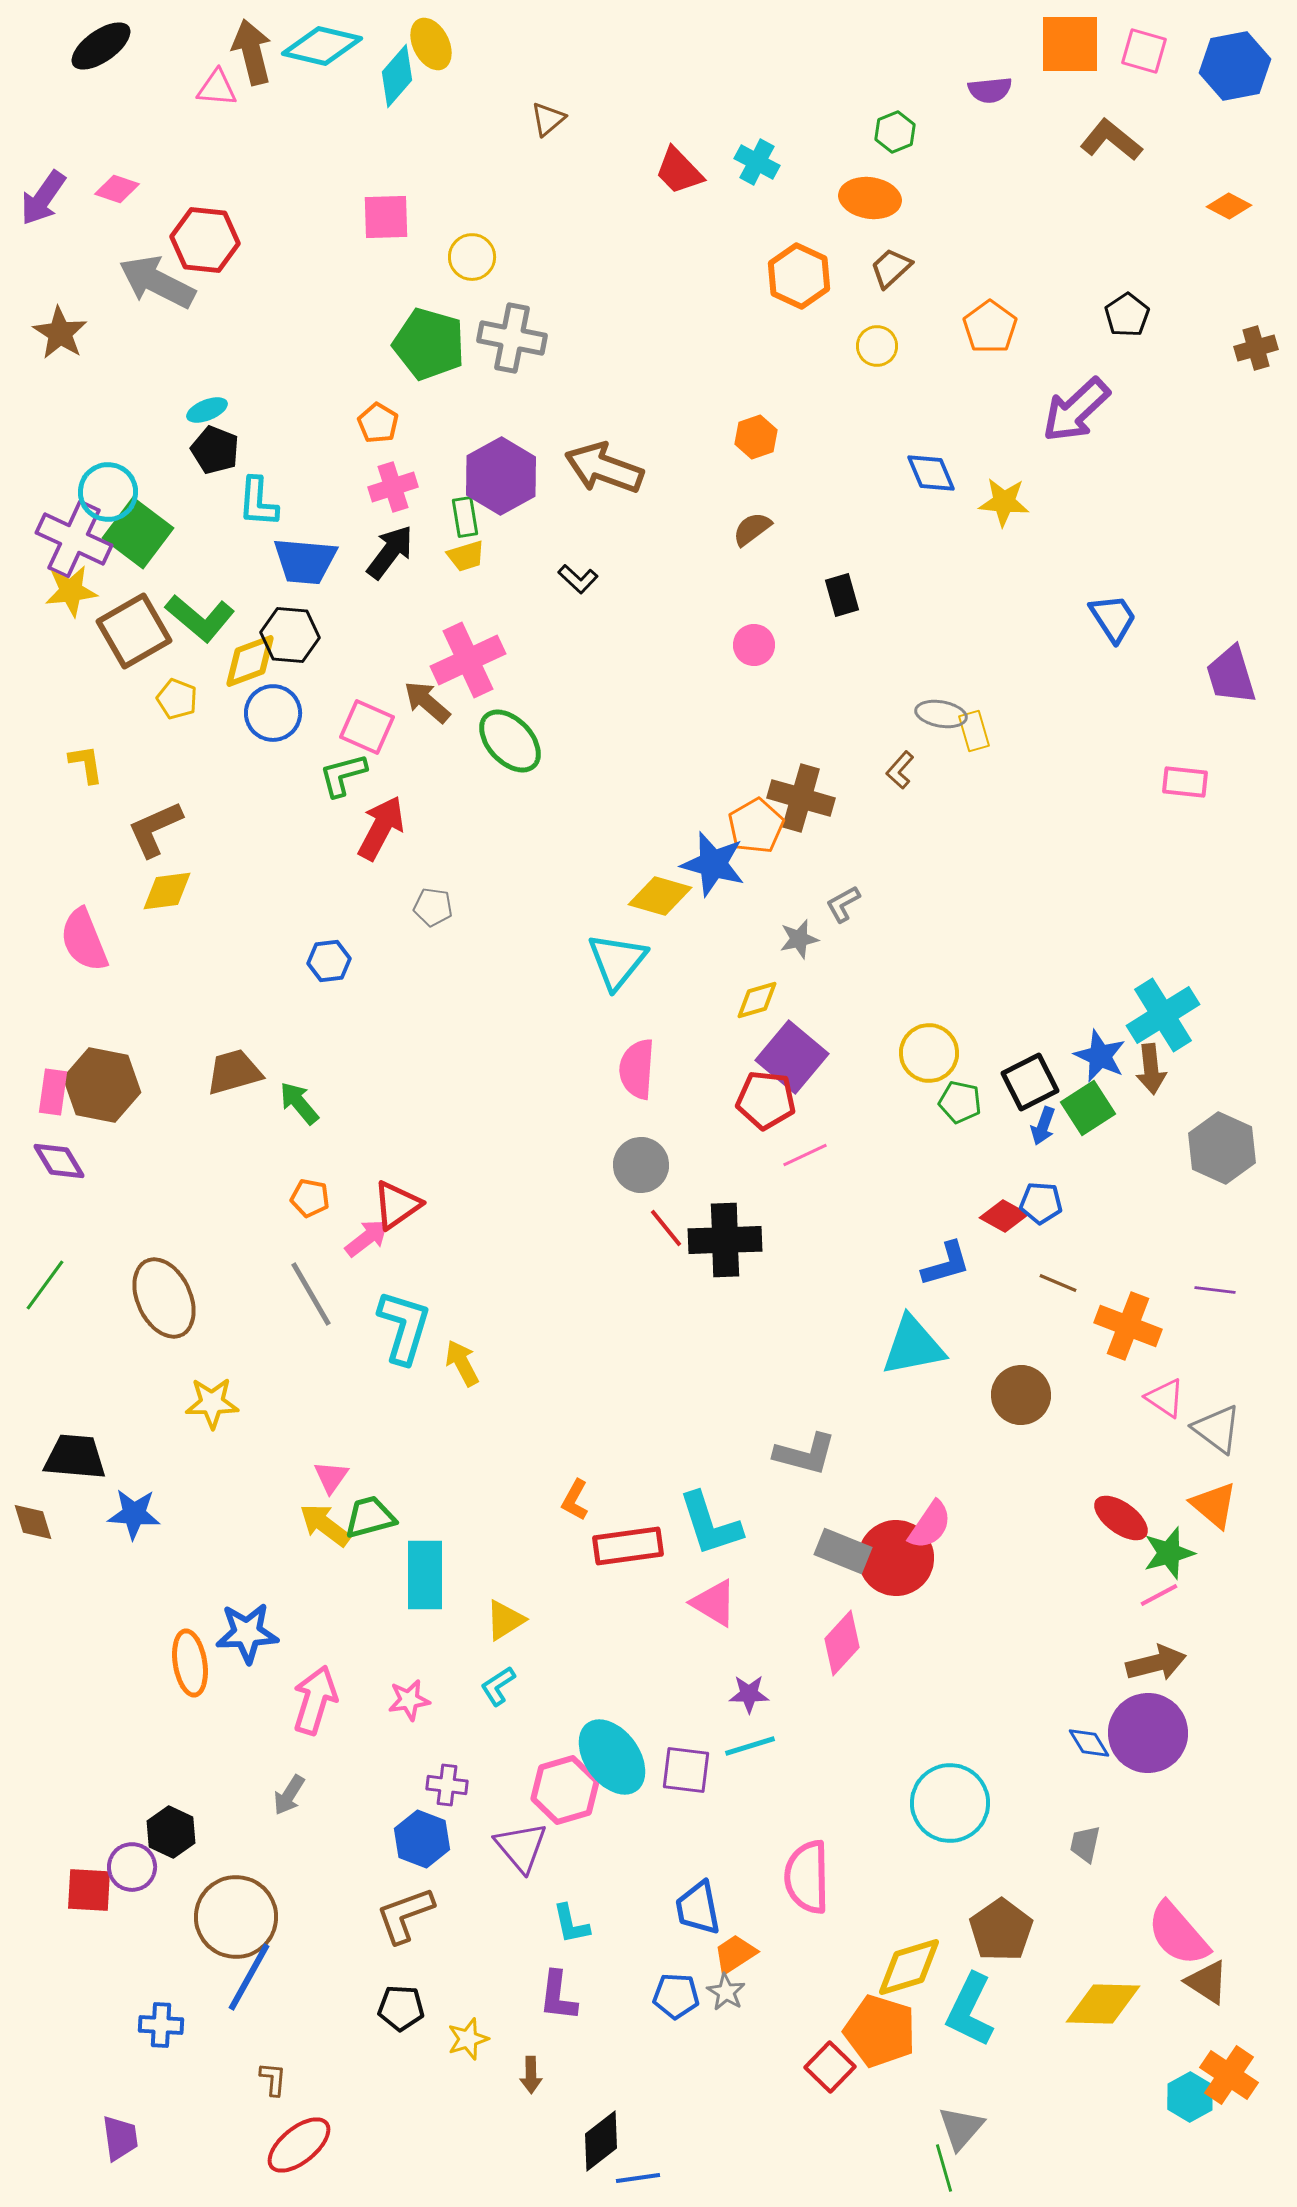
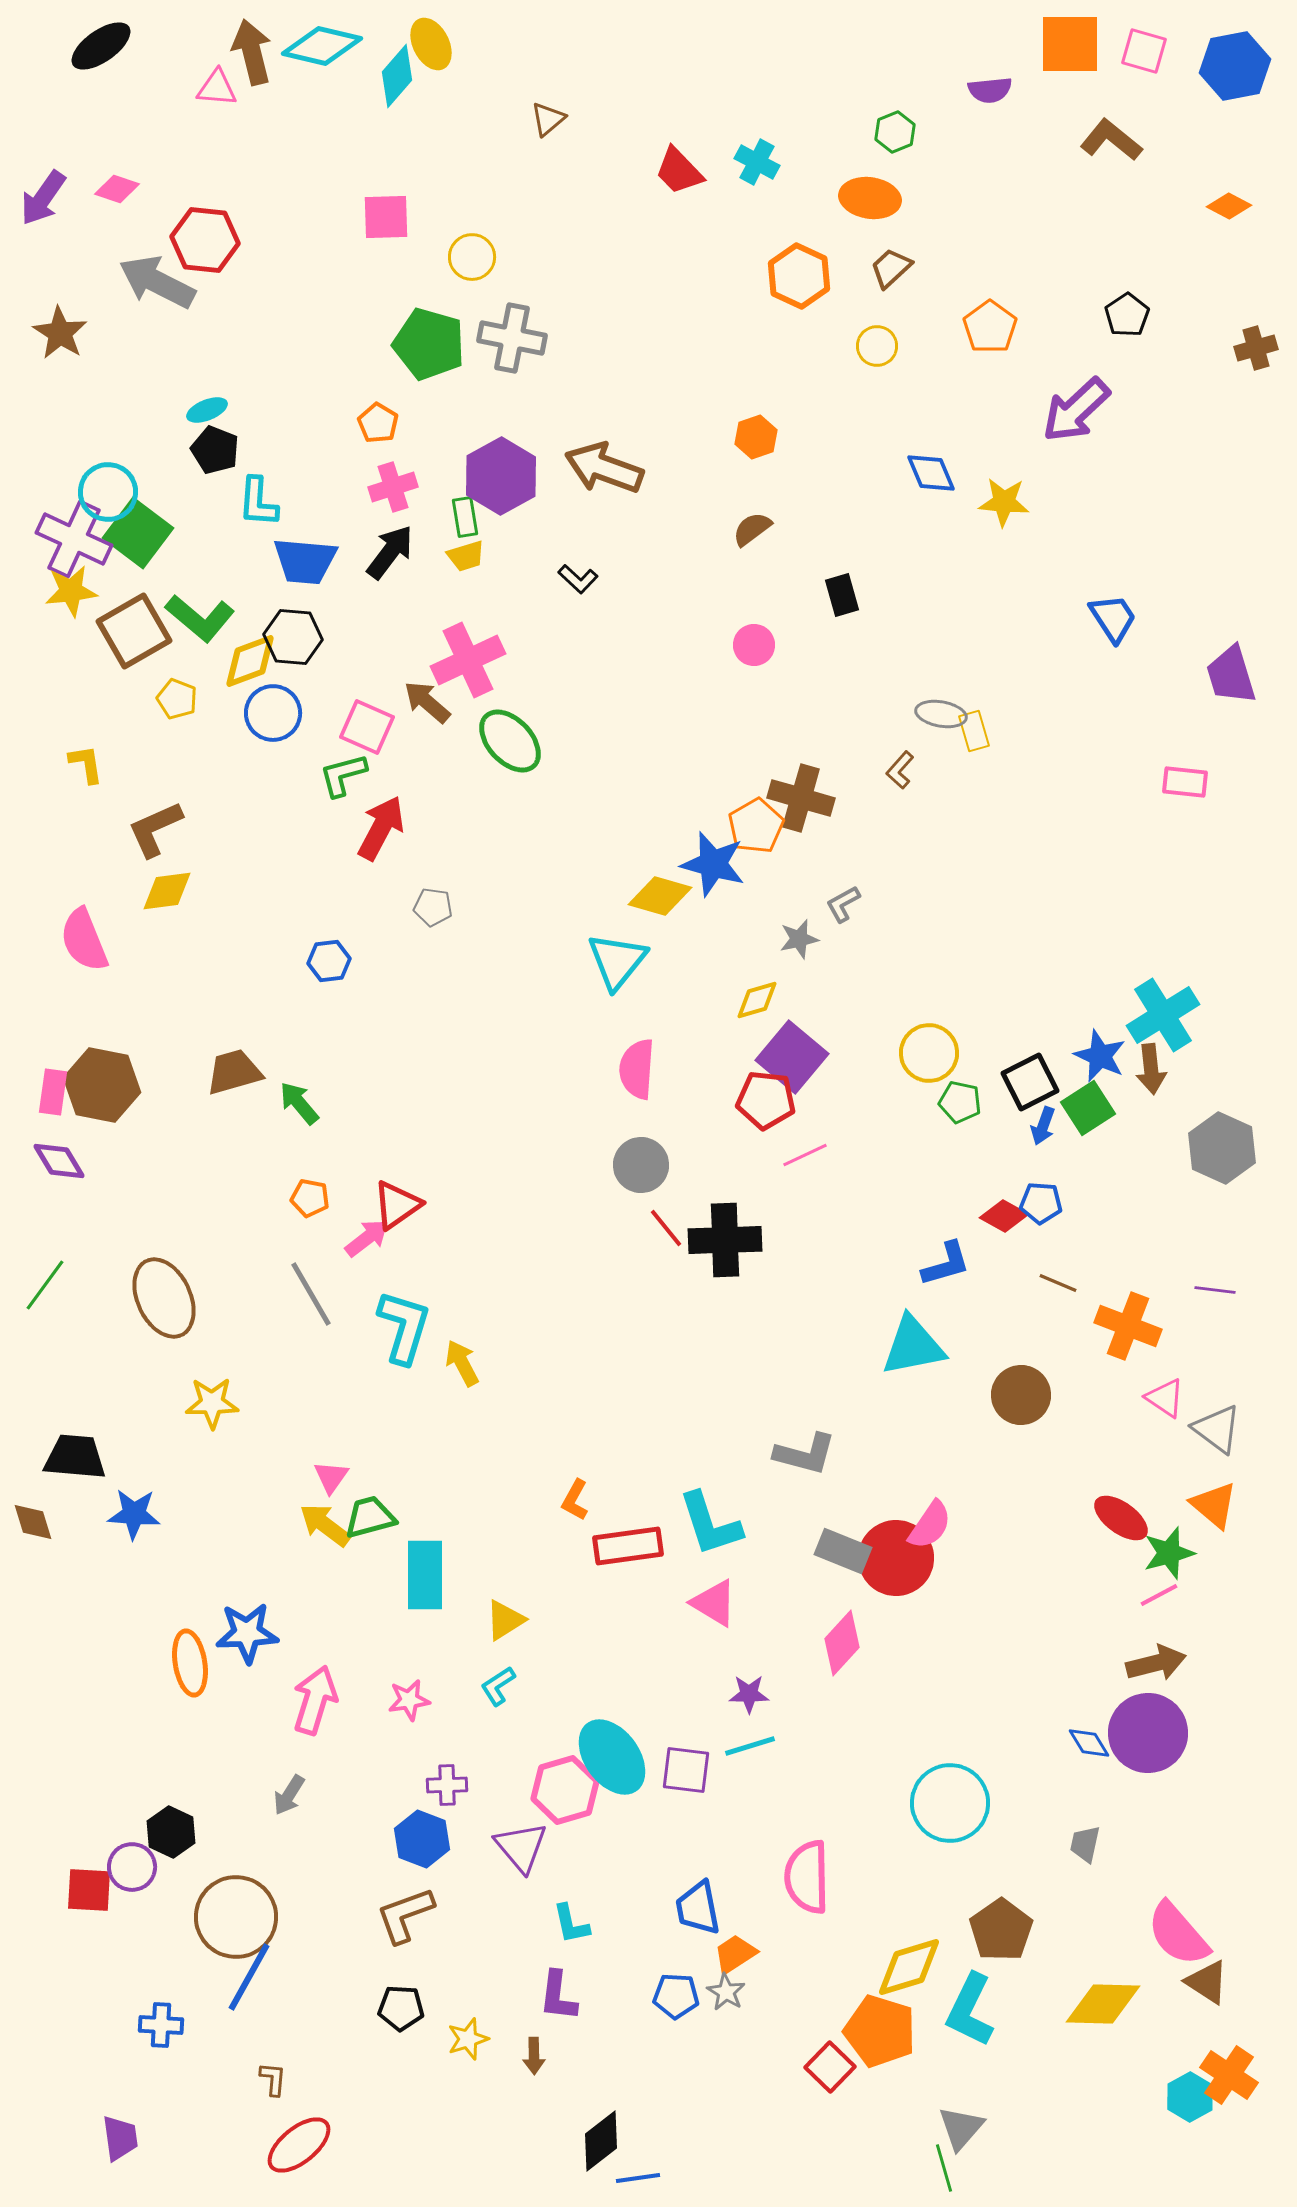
black hexagon at (290, 635): moved 3 px right, 2 px down
purple cross at (447, 1785): rotated 9 degrees counterclockwise
brown arrow at (531, 2075): moved 3 px right, 19 px up
